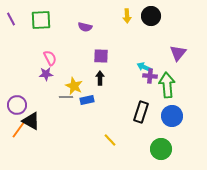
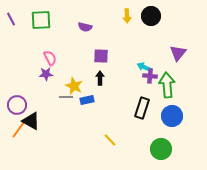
black rectangle: moved 1 px right, 4 px up
